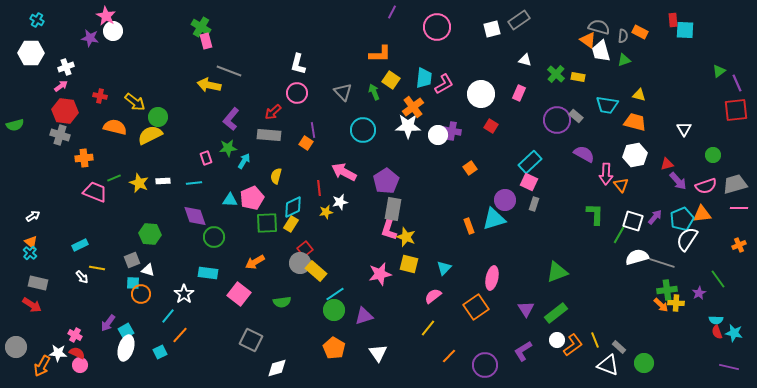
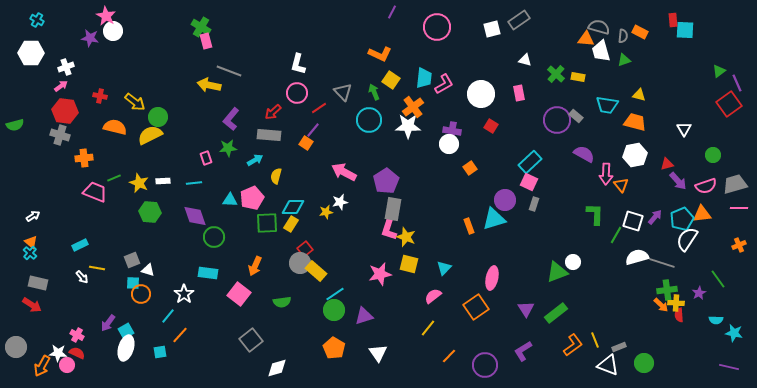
orange triangle at (588, 40): moved 2 px left, 1 px up; rotated 30 degrees counterclockwise
orange L-shape at (380, 54): rotated 25 degrees clockwise
pink rectangle at (519, 93): rotated 35 degrees counterclockwise
red square at (736, 110): moved 7 px left, 6 px up; rotated 30 degrees counterclockwise
purple line at (313, 130): rotated 49 degrees clockwise
cyan circle at (363, 130): moved 6 px right, 10 px up
white circle at (438, 135): moved 11 px right, 9 px down
cyan arrow at (244, 161): moved 11 px right, 1 px up; rotated 28 degrees clockwise
red line at (319, 188): moved 80 px up; rotated 63 degrees clockwise
cyan diamond at (293, 207): rotated 25 degrees clockwise
green hexagon at (150, 234): moved 22 px up
green line at (619, 235): moved 3 px left
orange arrow at (255, 262): moved 4 px down; rotated 36 degrees counterclockwise
red semicircle at (717, 332): moved 38 px left, 17 px up; rotated 16 degrees clockwise
pink cross at (75, 335): moved 2 px right
gray square at (251, 340): rotated 25 degrees clockwise
white circle at (557, 340): moved 16 px right, 78 px up
gray rectangle at (619, 347): rotated 64 degrees counterclockwise
cyan square at (160, 352): rotated 16 degrees clockwise
pink circle at (80, 365): moved 13 px left
